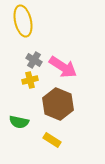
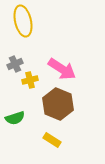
gray cross: moved 19 px left, 4 px down; rotated 35 degrees clockwise
pink arrow: moved 1 px left, 2 px down
green semicircle: moved 4 px left, 4 px up; rotated 30 degrees counterclockwise
